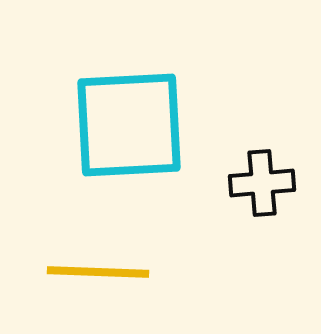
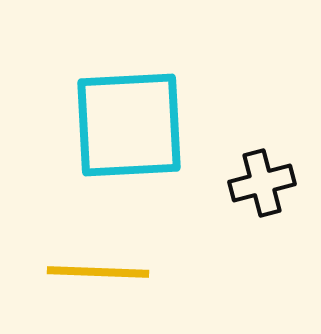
black cross: rotated 10 degrees counterclockwise
